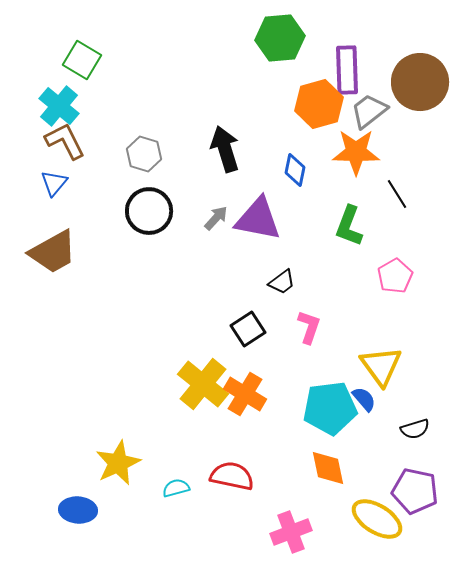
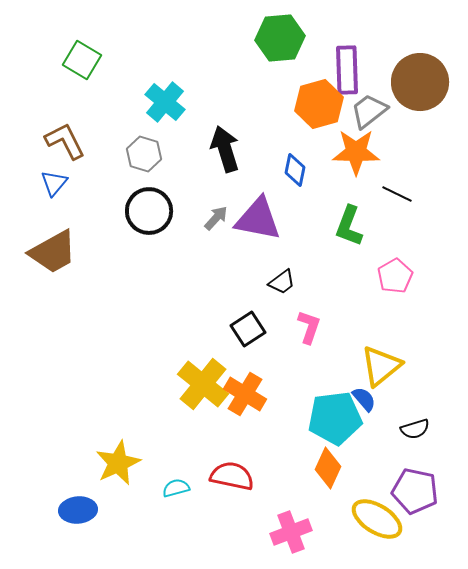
cyan cross: moved 106 px right, 4 px up
black line: rotated 32 degrees counterclockwise
yellow triangle: rotated 27 degrees clockwise
cyan pentagon: moved 5 px right, 10 px down
orange diamond: rotated 36 degrees clockwise
blue ellipse: rotated 9 degrees counterclockwise
